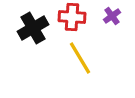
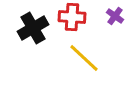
purple cross: moved 3 px right; rotated 18 degrees counterclockwise
yellow line: moved 4 px right; rotated 16 degrees counterclockwise
